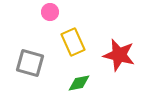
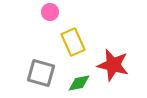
red star: moved 6 px left, 10 px down
gray square: moved 11 px right, 10 px down
